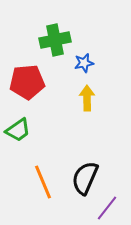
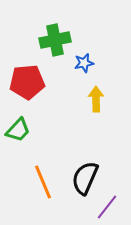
yellow arrow: moved 9 px right, 1 px down
green trapezoid: rotated 12 degrees counterclockwise
purple line: moved 1 px up
